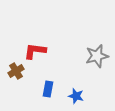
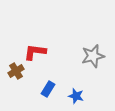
red L-shape: moved 1 px down
gray star: moved 4 px left
blue rectangle: rotated 21 degrees clockwise
